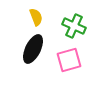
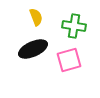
green cross: rotated 15 degrees counterclockwise
black ellipse: rotated 40 degrees clockwise
